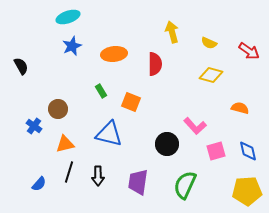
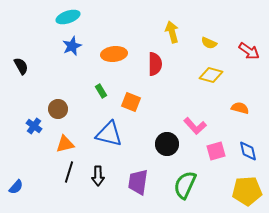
blue semicircle: moved 23 px left, 3 px down
